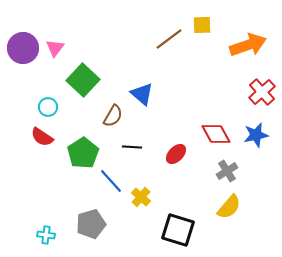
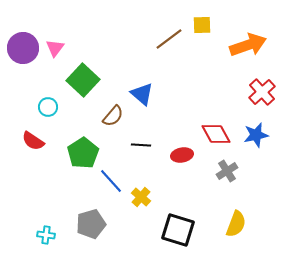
brown semicircle: rotated 10 degrees clockwise
red semicircle: moved 9 px left, 4 px down
black line: moved 9 px right, 2 px up
red ellipse: moved 6 px right, 1 px down; rotated 35 degrees clockwise
yellow semicircle: moved 7 px right, 17 px down; rotated 20 degrees counterclockwise
